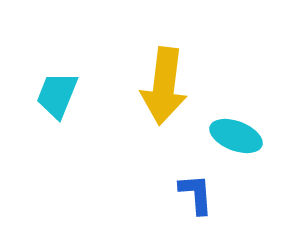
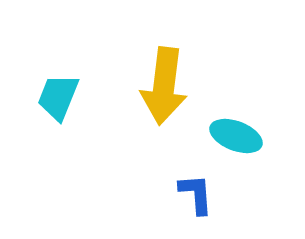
cyan trapezoid: moved 1 px right, 2 px down
